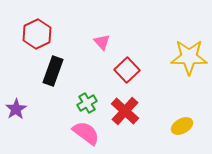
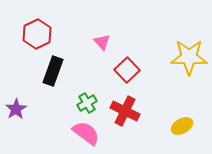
red cross: rotated 16 degrees counterclockwise
